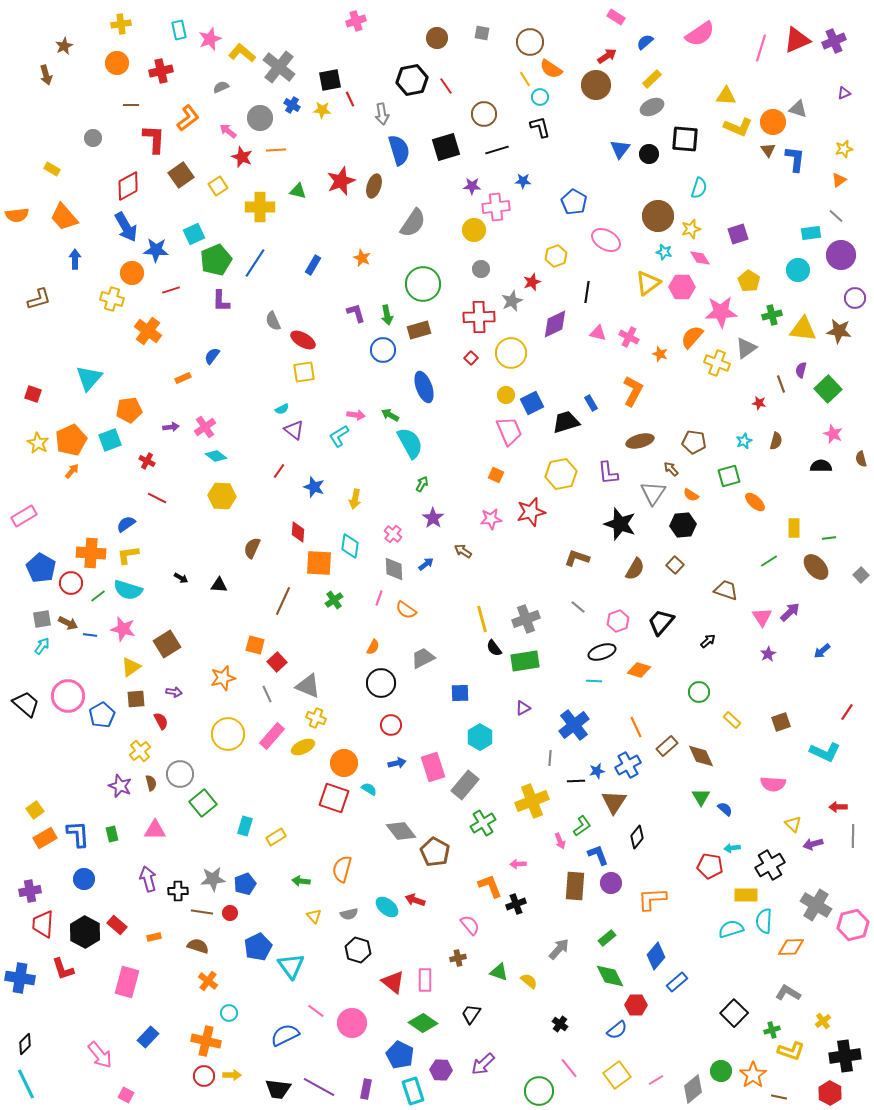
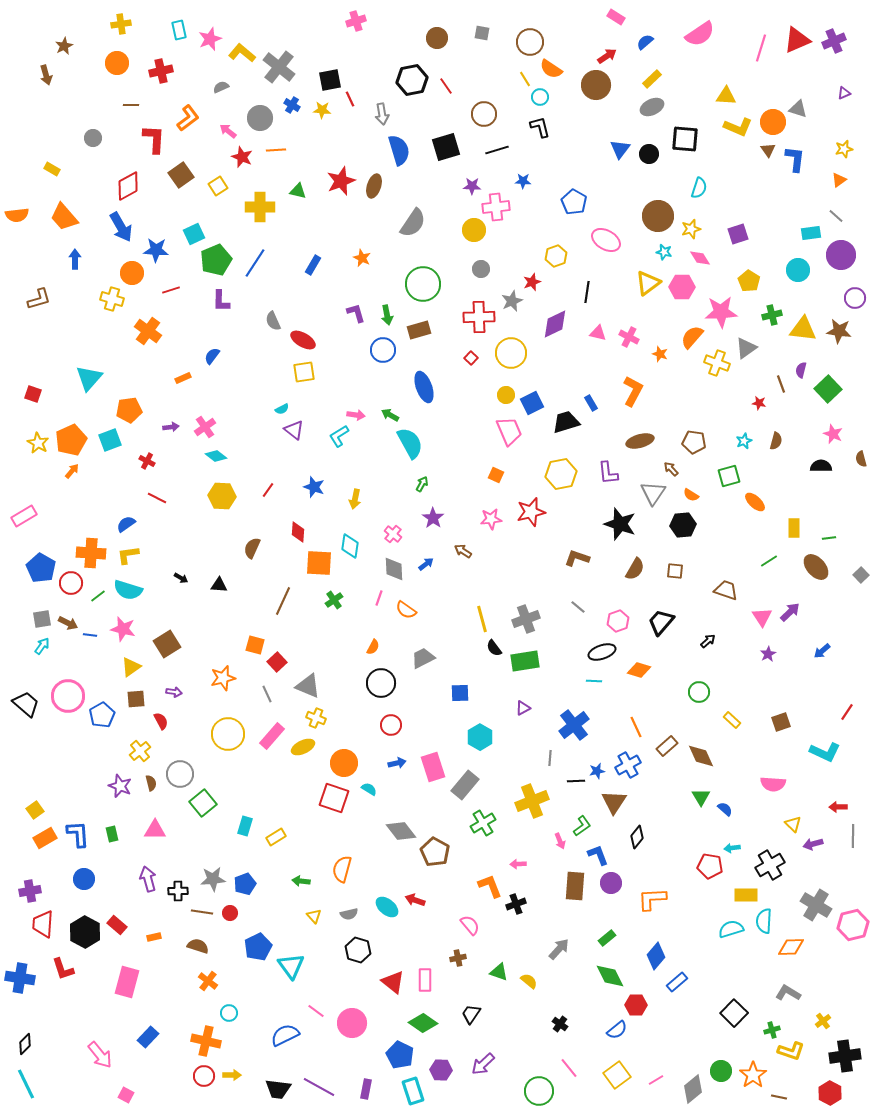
blue arrow at (126, 227): moved 5 px left
red line at (279, 471): moved 11 px left, 19 px down
brown square at (675, 565): moved 6 px down; rotated 36 degrees counterclockwise
